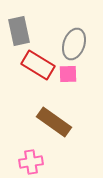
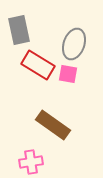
gray rectangle: moved 1 px up
pink square: rotated 12 degrees clockwise
brown rectangle: moved 1 px left, 3 px down
